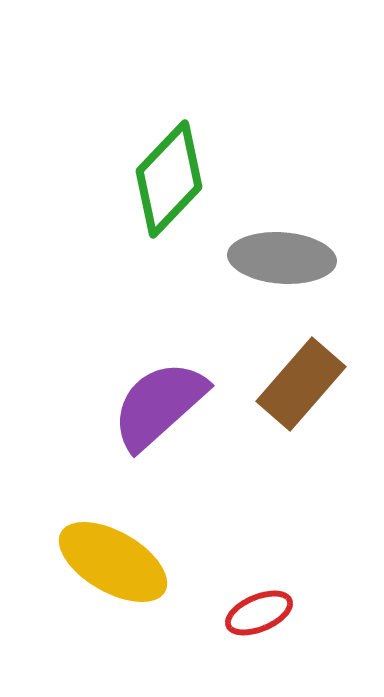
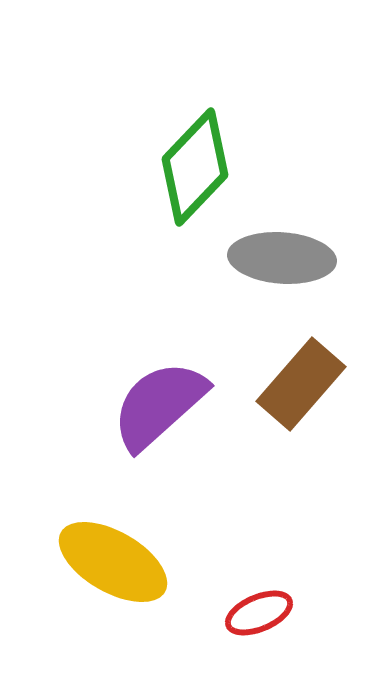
green diamond: moved 26 px right, 12 px up
